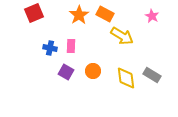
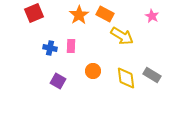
purple square: moved 8 px left, 9 px down
